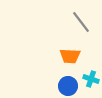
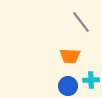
cyan cross: moved 1 px down; rotated 21 degrees counterclockwise
